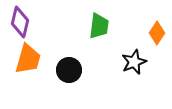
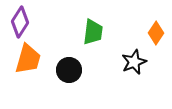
purple diamond: rotated 20 degrees clockwise
green trapezoid: moved 6 px left, 6 px down
orange diamond: moved 1 px left
